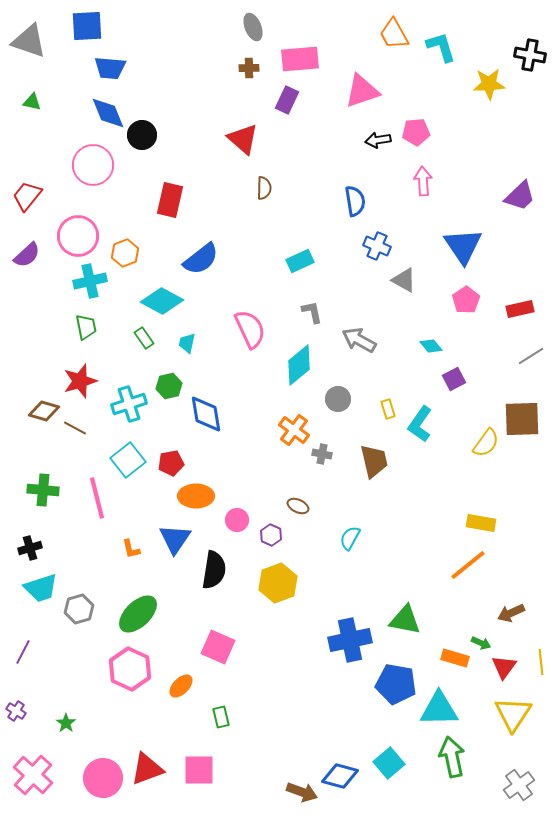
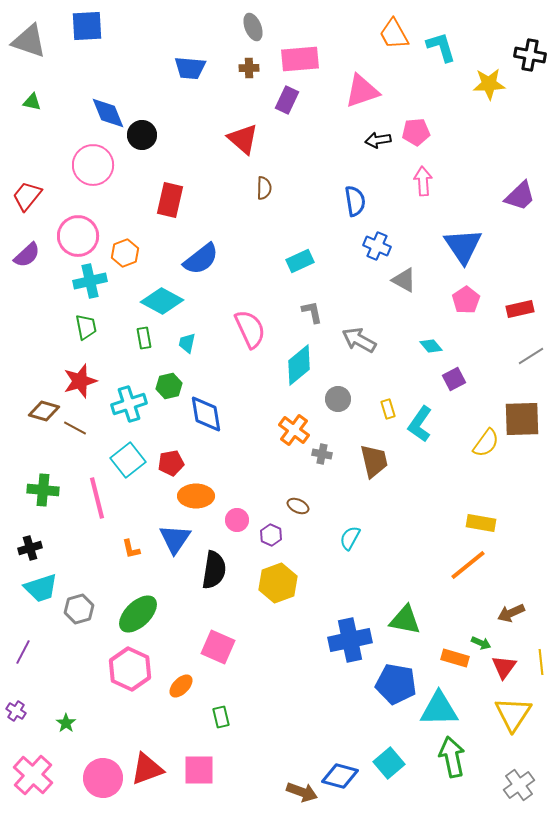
blue trapezoid at (110, 68): moved 80 px right
green rectangle at (144, 338): rotated 25 degrees clockwise
